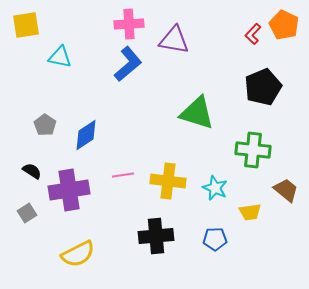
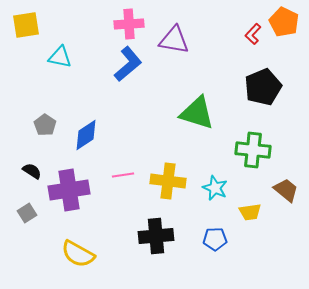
orange pentagon: moved 3 px up
yellow semicircle: rotated 56 degrees clockwise
